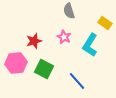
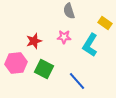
pink star: rotated 24 degrees counterclockwise
